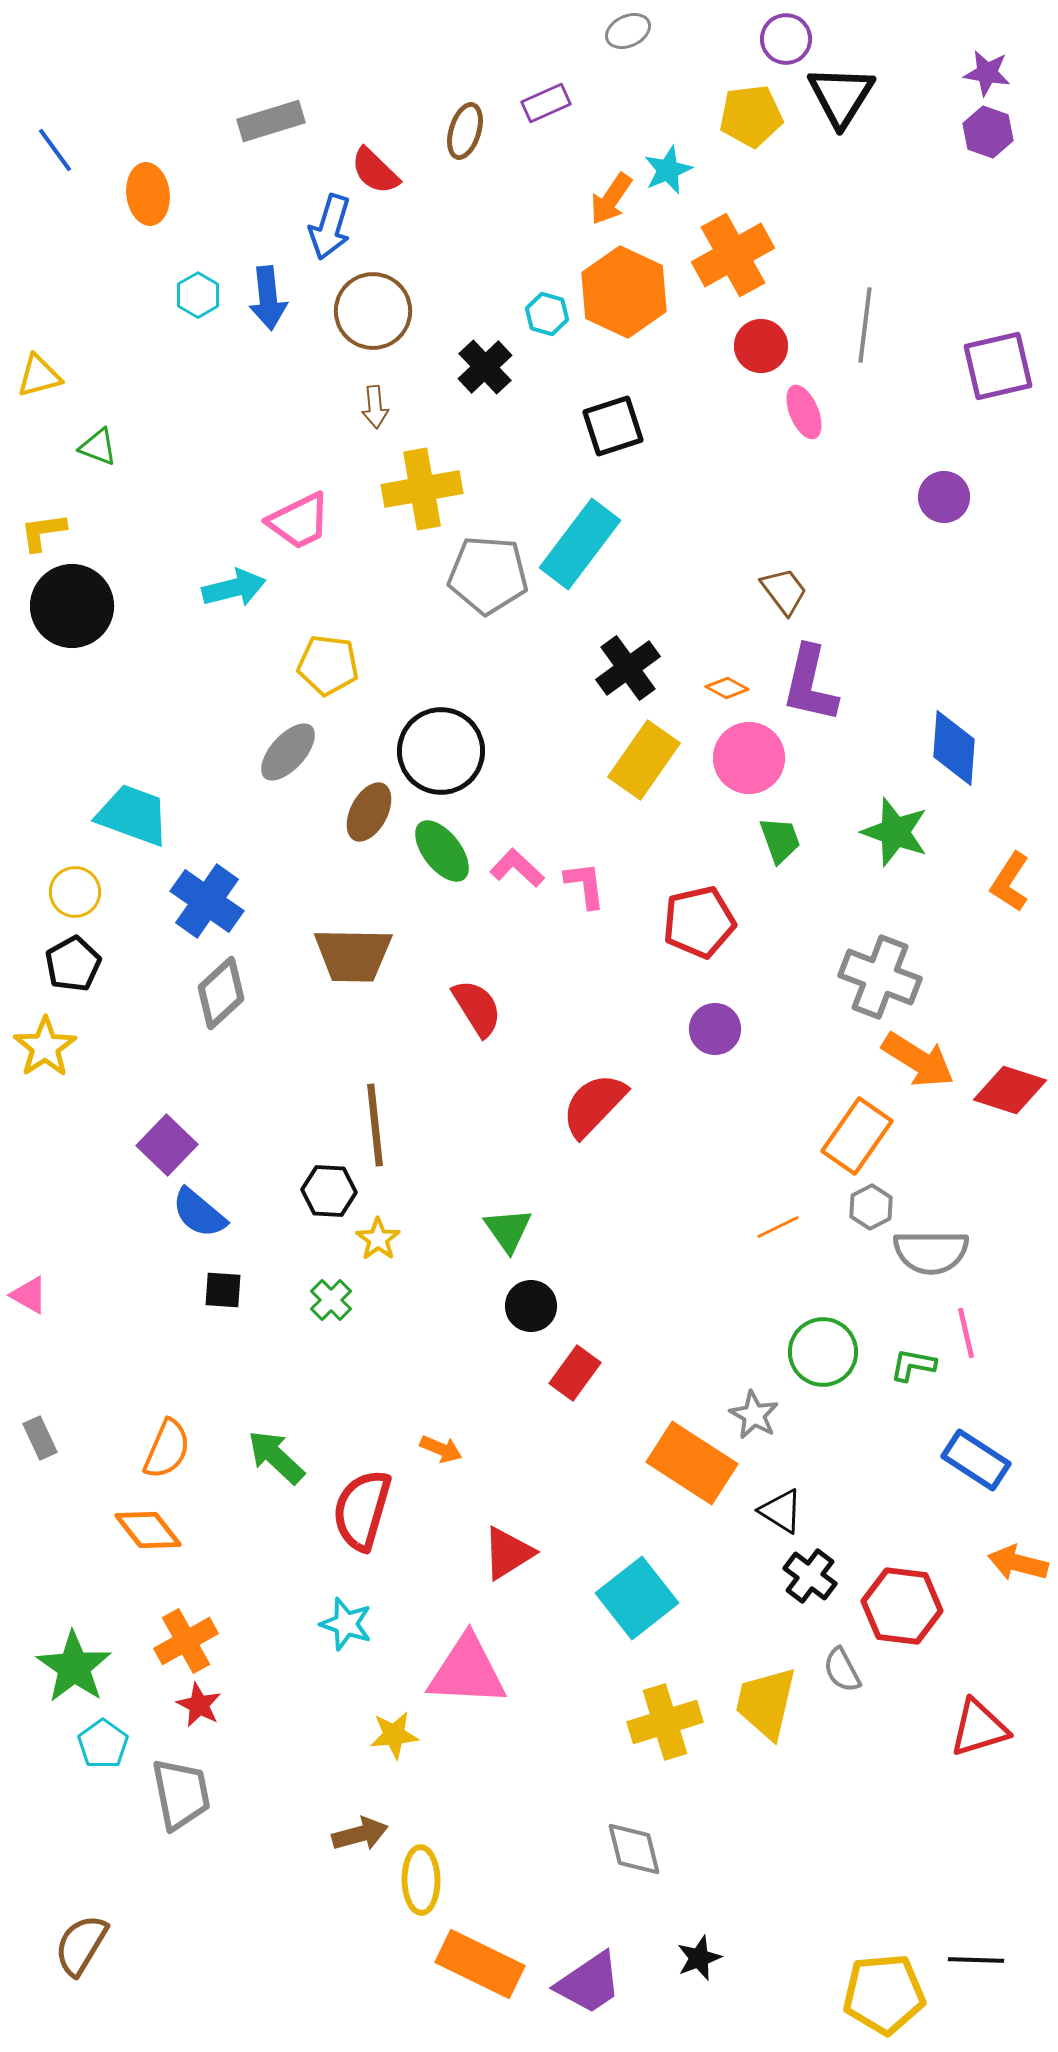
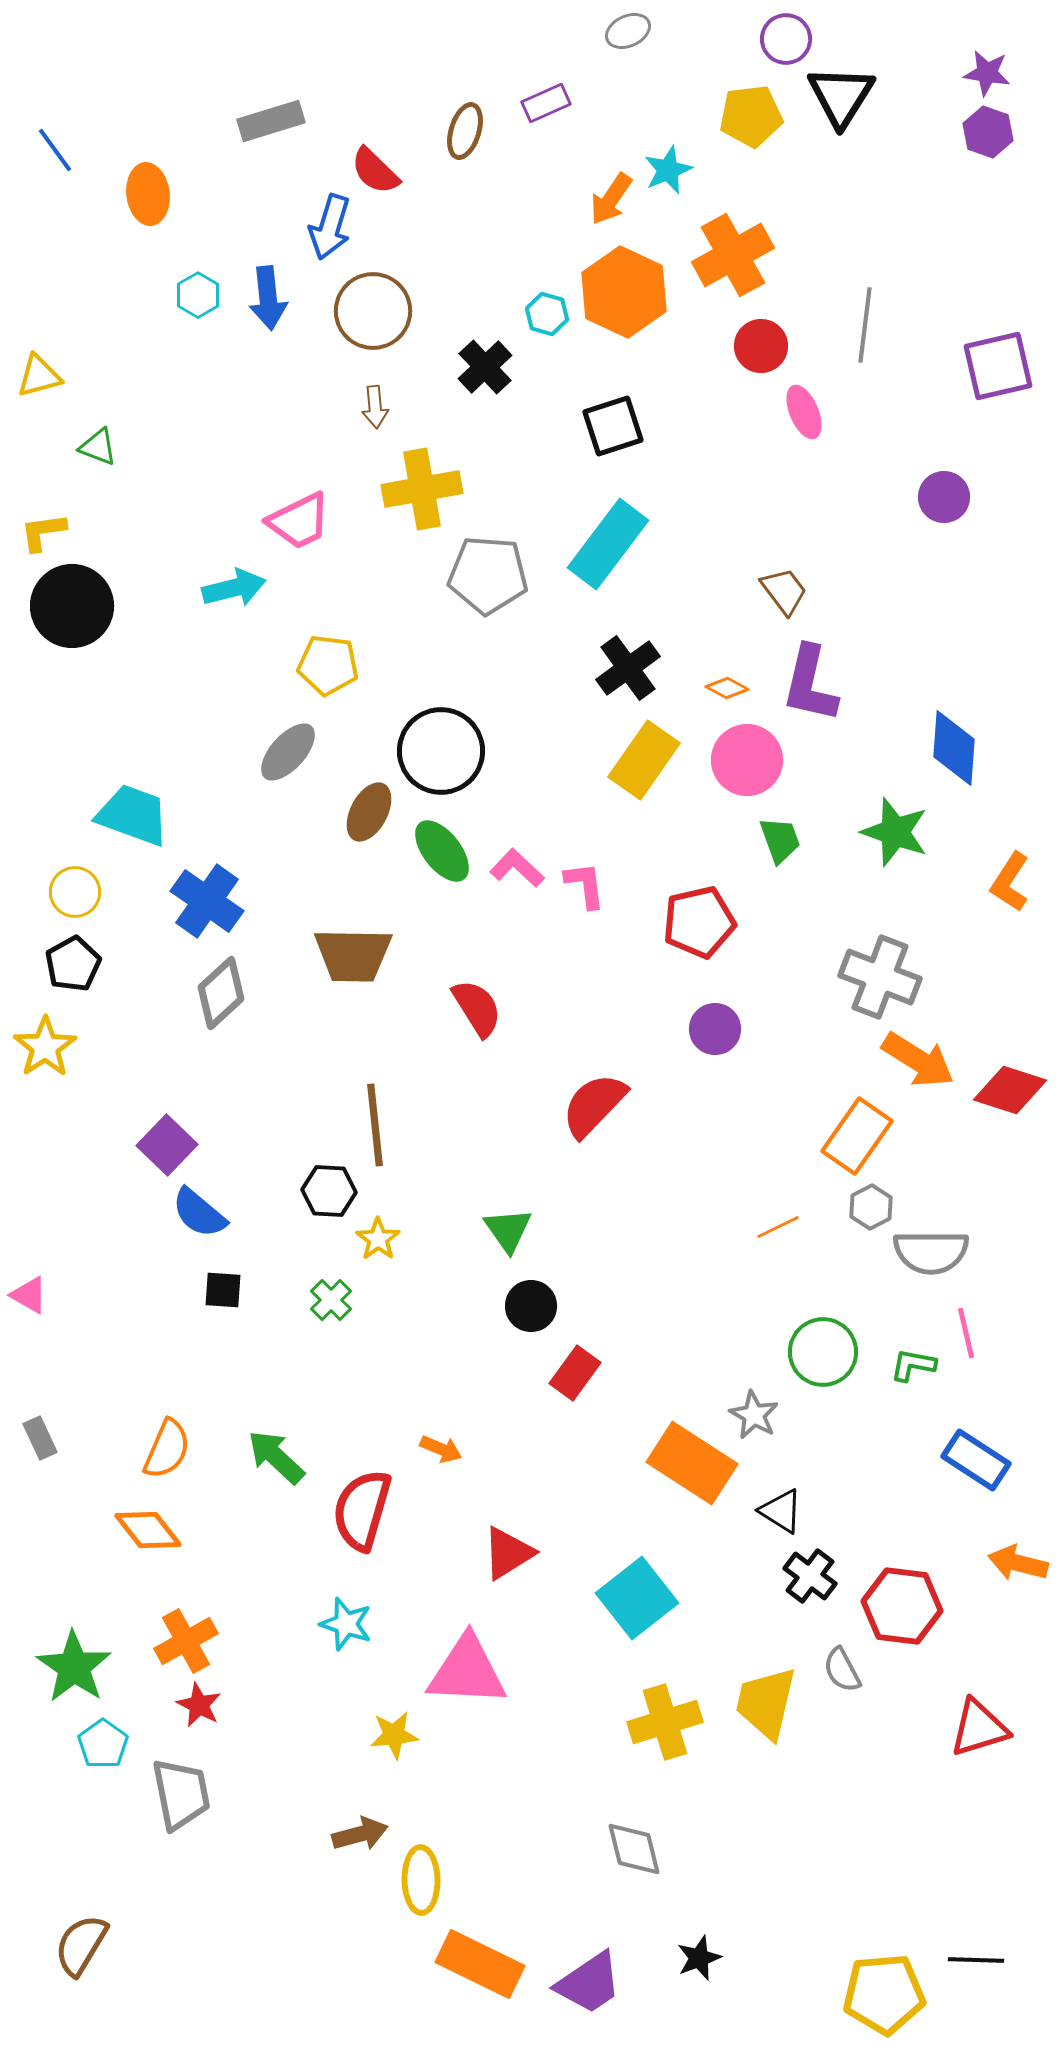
cyan rectangle at (580, 544): moved 28 px right
pink circle at (749, 758): moved 2 px left, 2 px down
